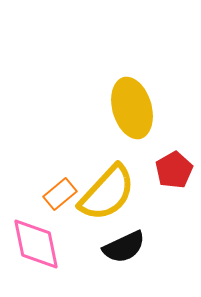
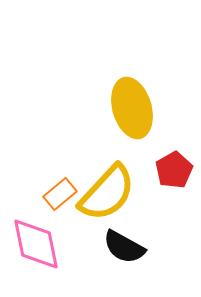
black semicircle: rotated 54 degrees clockwise
